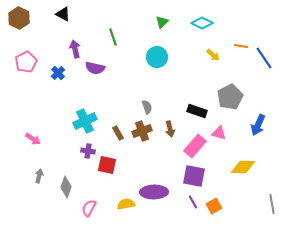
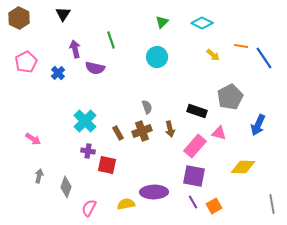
black triangle: rotated 35 degrees clockwise
green line: moved 2 px left, 3 px down
cyan cross: rotated 20 degrees counterclockwise
